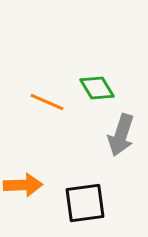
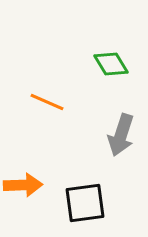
green diamond: moved 14 px right, 24 px up
